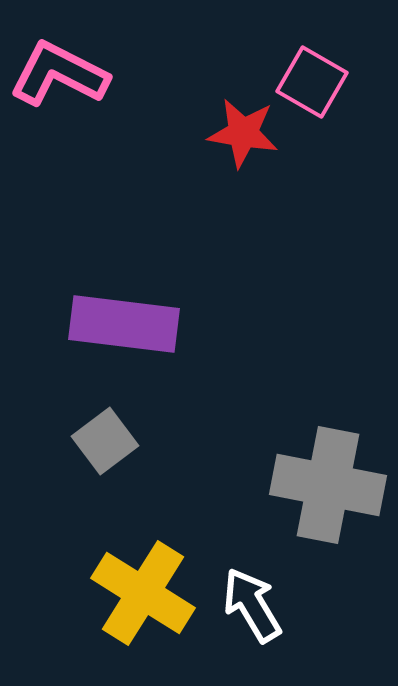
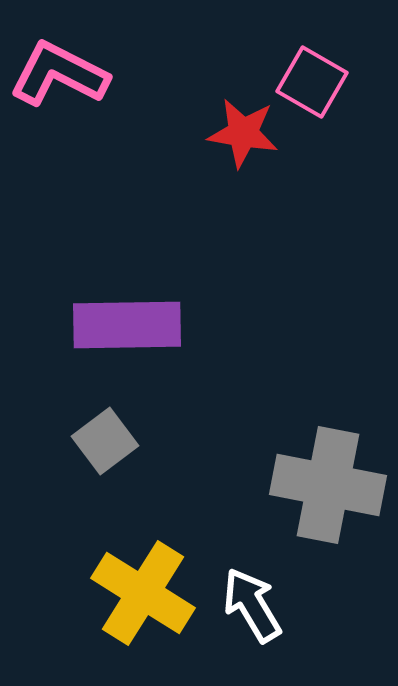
purple rectangle: moved 3 px right, 1 px down; rotated 8 degrees counterclockwise
